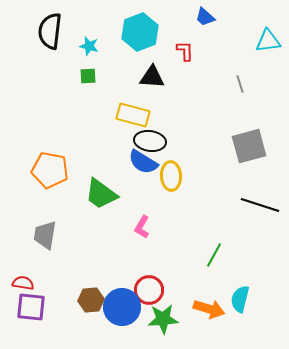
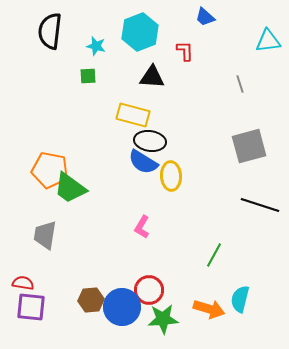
cyan star: moved 7 px right
green trapezoid: moved 31 px left, 6 px up
